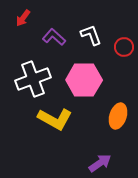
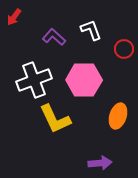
red arrow: moved 9 px left, 1 px up
white L-shape: moved 5 px up
red circle: moved 2 px down
white cross: moved 1 px right, 1 px down
yellow L-shape: rotated 36 degrees clockwise
purple arrow: rotated 30 degrees clockwise
